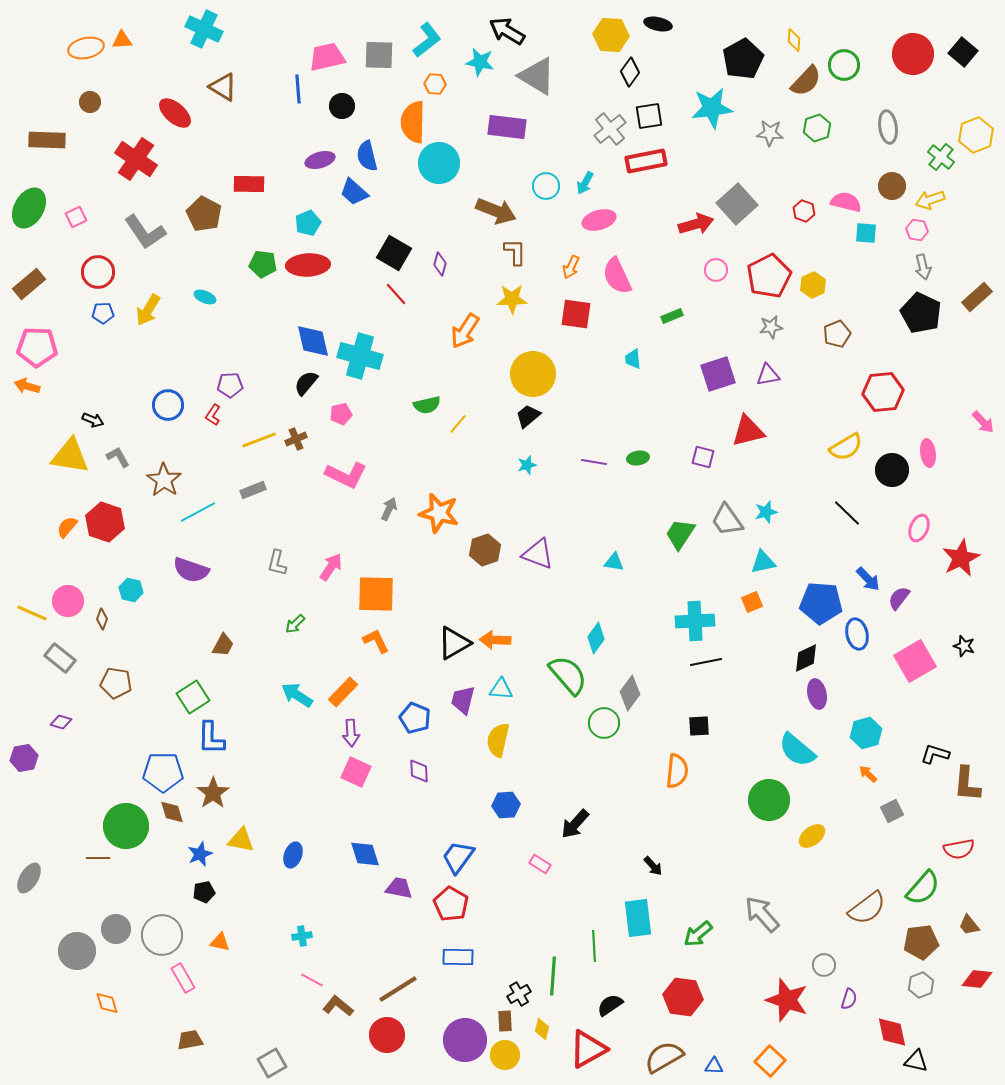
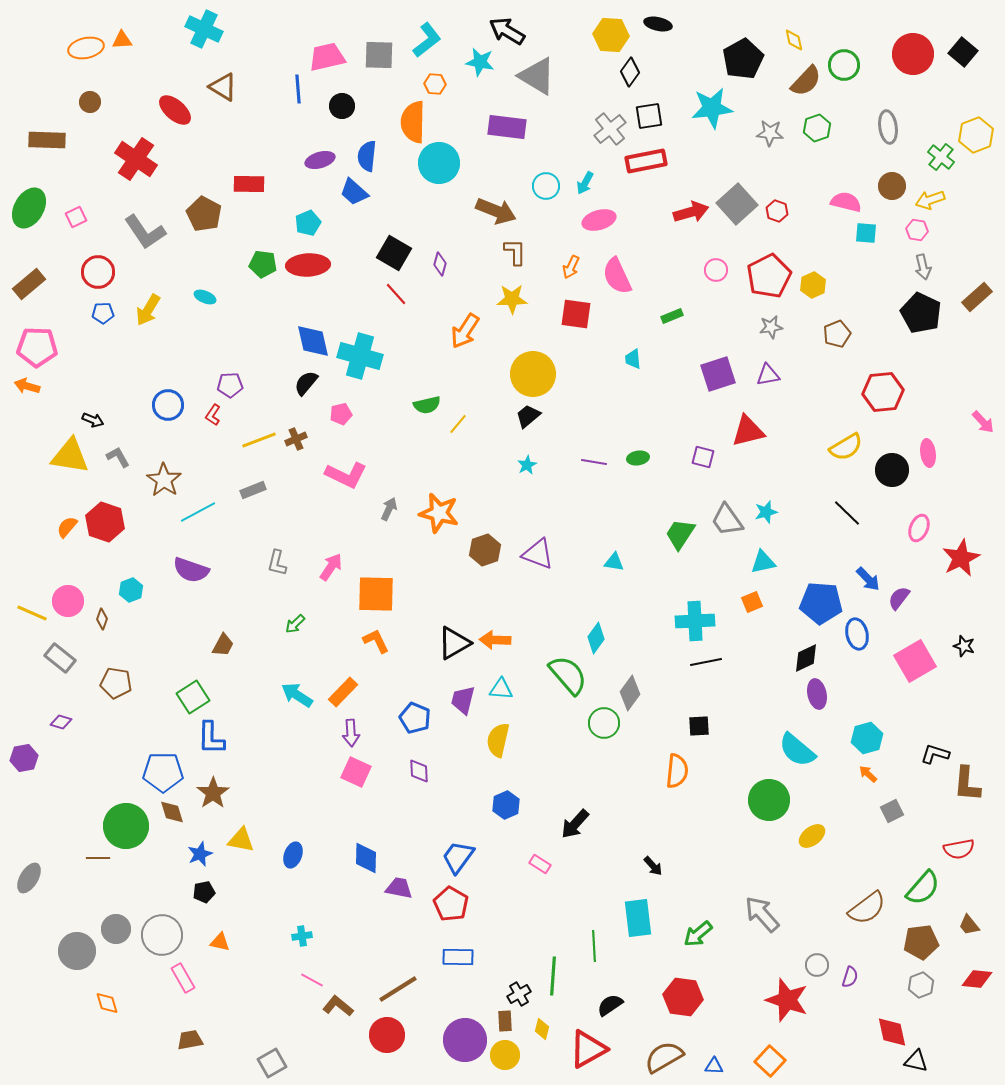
yellow diamond at (794, 40): rotated 15 degrees counterclockwise
red ellipse at (175, 113): moved 3 px up
blue semicircle at (367, 156): rotated 20 degrees clockwise
red hexagon at (804, 211): moved 27 px left
red arrow at (696, 224): moved 5 px left, 12 px up
cyan star at (527, 465): rotated 12 degrees counterclockwise
cyan hexagon at (131, 590): rotated 25 degrees clockwise
cyan hexagon at (866, 733): moved 1 px right, 5 px down
blue hexagon at (506, 805): rotated 20 degrees counterclockwise
blue diamond at (365, 854): moved 1 px right, 4 px down; rotated 20 degrees clockwise
gray circle at (824, 965): moved 7 px left
purple semicircle at (849, 999): moved 1 px right, 22 px up
